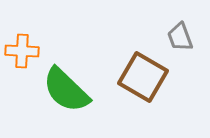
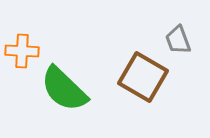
gray trapezoid: moved 2 px left, 3 px down
green semicircle: moved 2 px left, 1 px up
